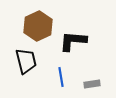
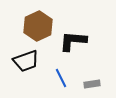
black trapezoid: rotated 84 degrees clockwise
blue line: moved 1 px down; rotated 18 degrees counterclockwise
